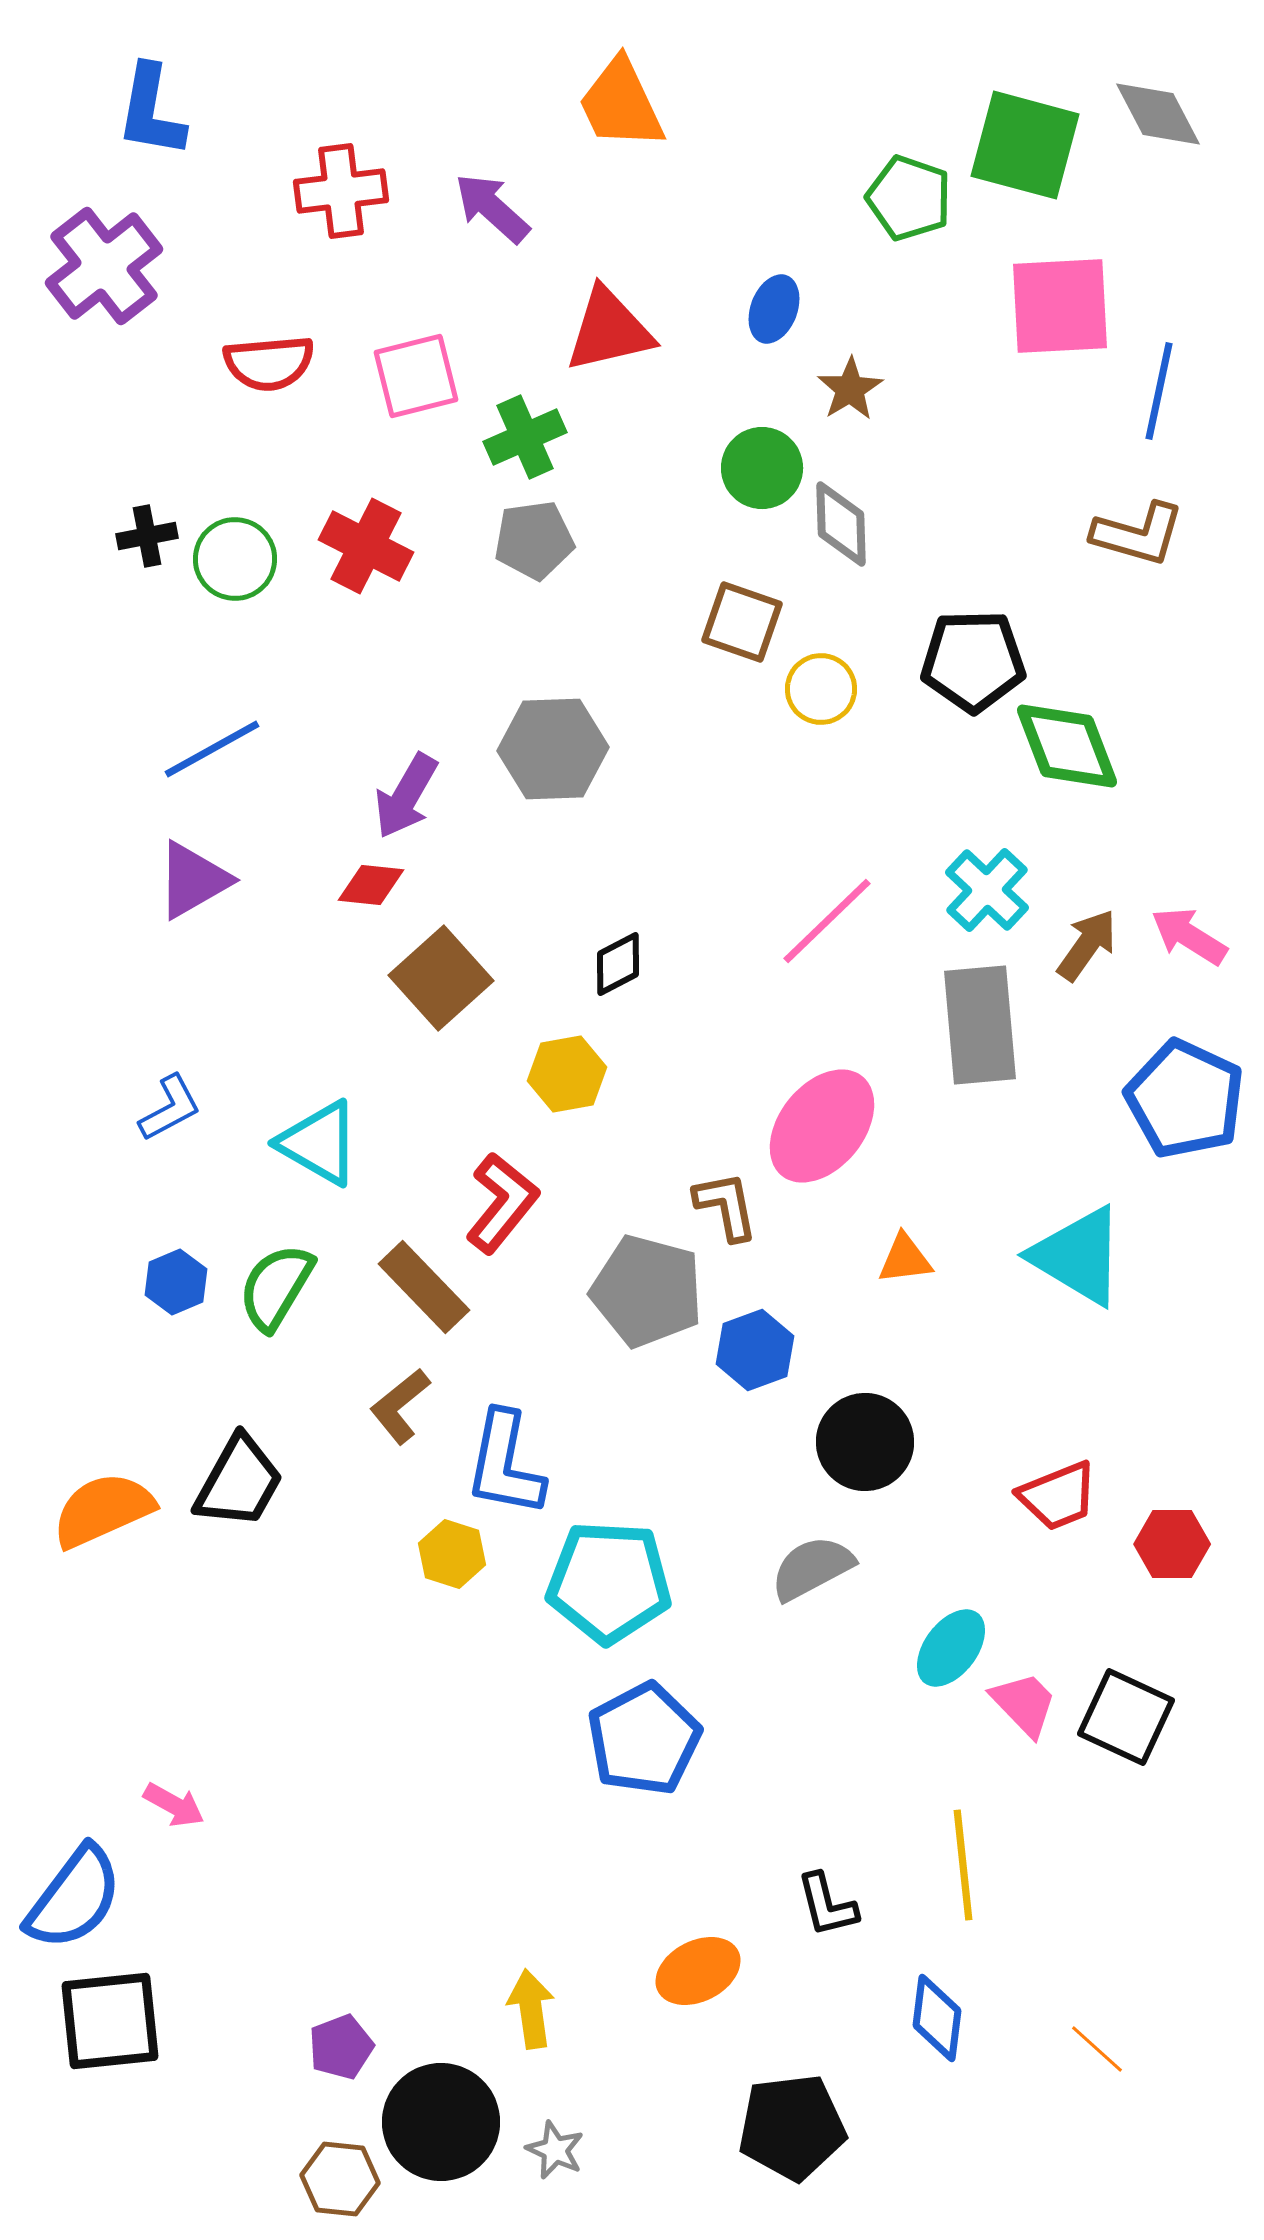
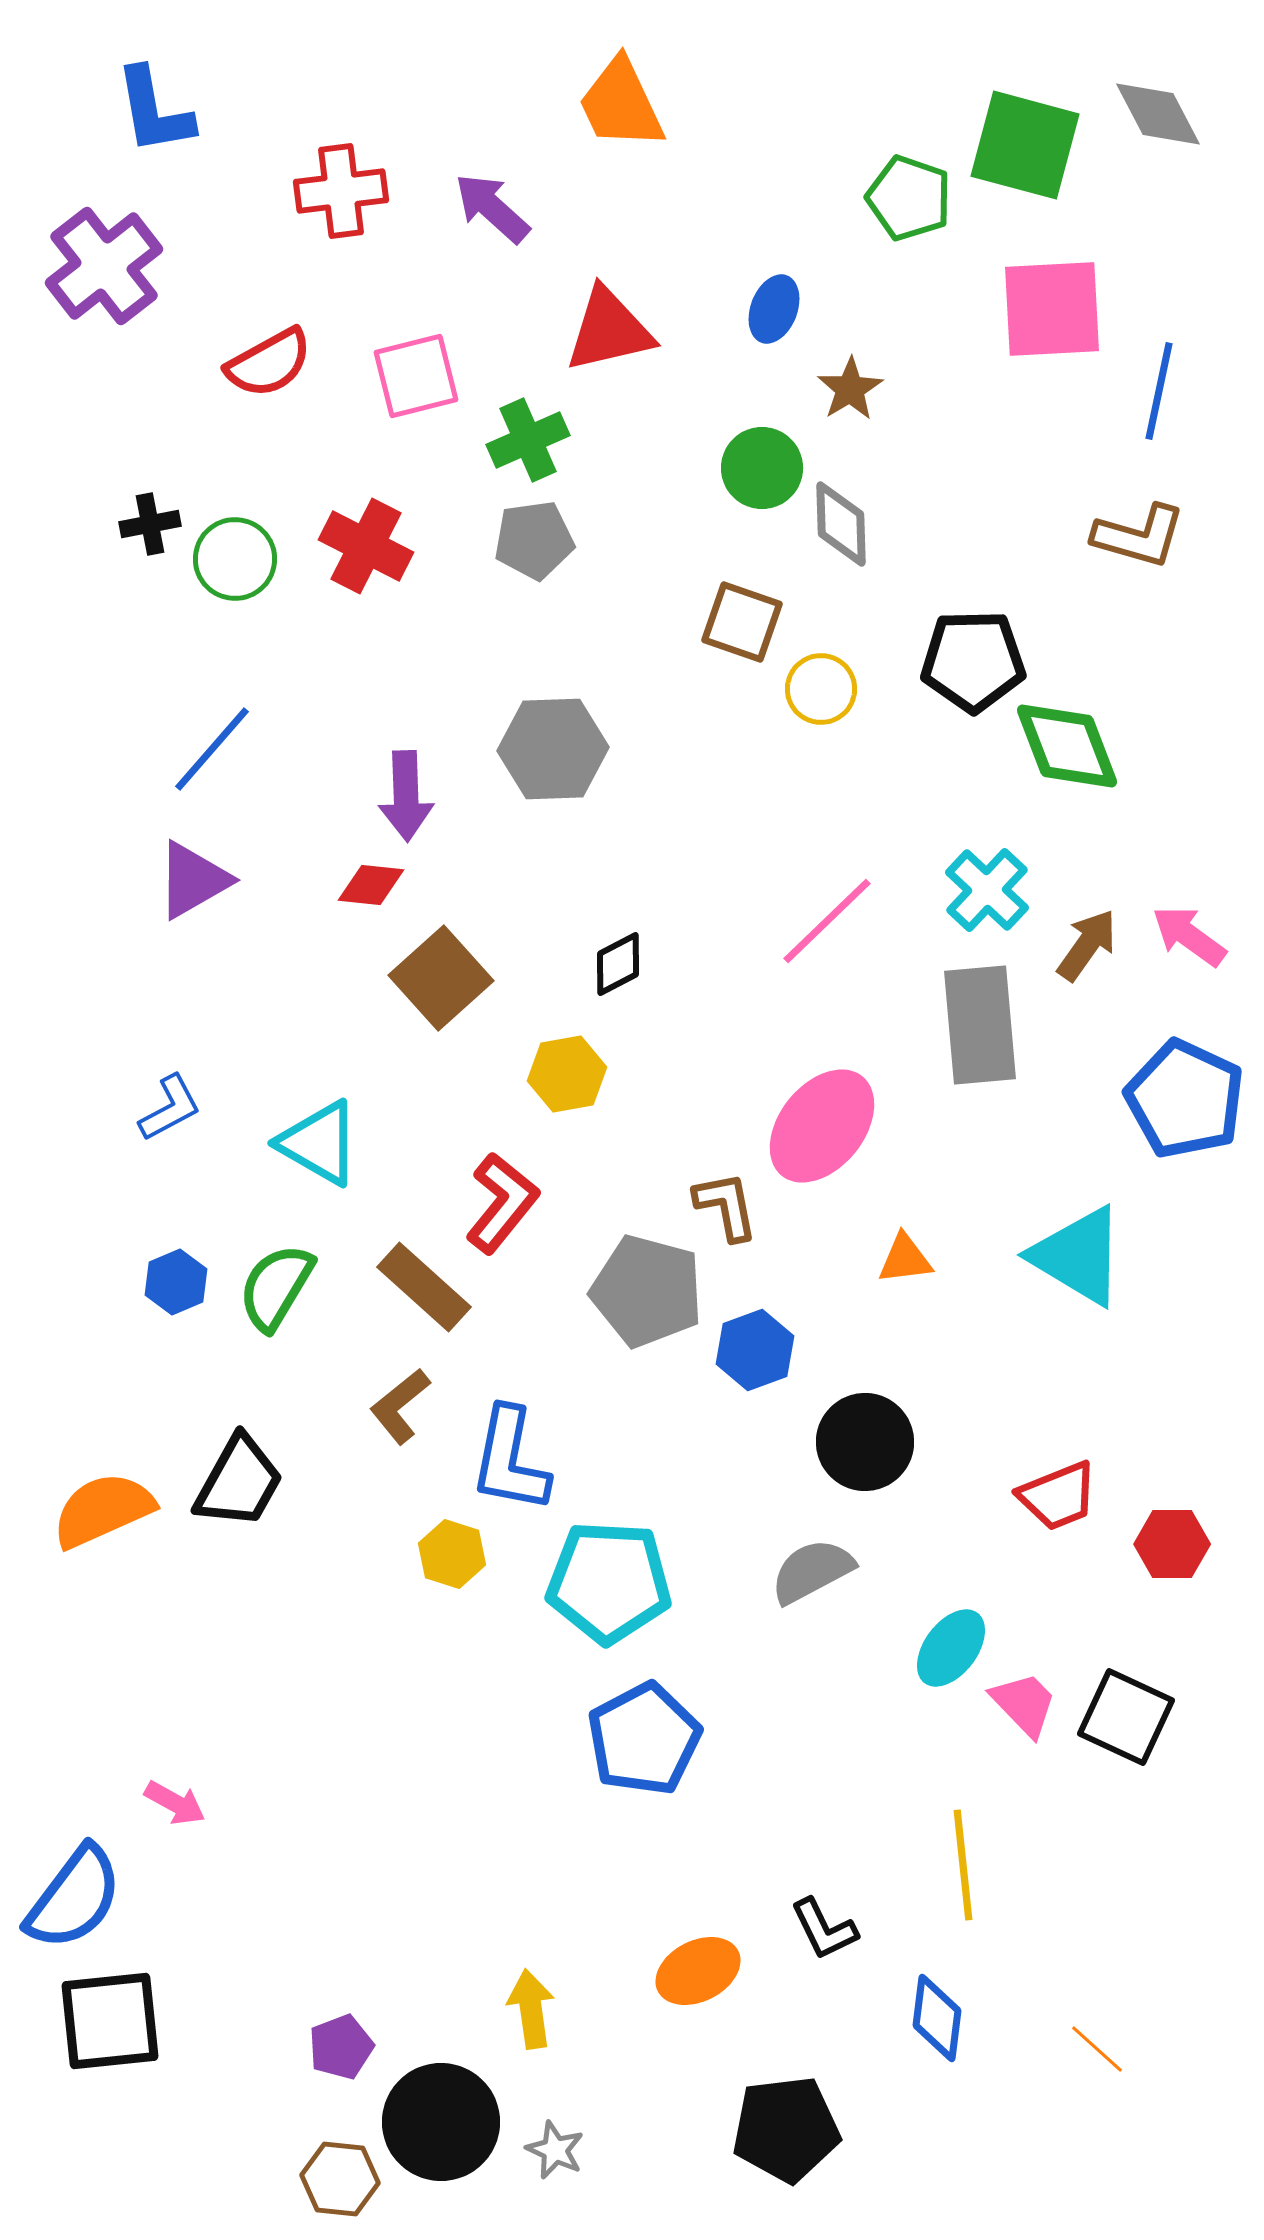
blue L-shape at (151, 111): moved 3 px right; rotated 20 degrees counterclockwise
pink square at (1060, 306): moved 8 px left, 3 px down
red semicircle at (269, 363): rotated 24 degrees counterclockwise
green cross at (525, 437): moved 3 px right, 3 px down
brown L-shape at (1138, 534): moved 1 px right, 2 px down
black cross at (147, 536): moved 3 px right, 12 px up
blue line at (212, 749): rotated 20 degrees counterclockwise
purple arrow at (406, 796): rotated 32 degrees counterclockwise
pink arrow at (1189, 936): rotated 4 degrees clockwise
brown rectangle at (424, 1287): rotated 4 degrees counterclockwise
blue L-shape at (505, 1464): moved 5 px right, 4 px up
gray semicircle at (812, 1568): moved 3 px down
pink arrow at (174, 1805): moved 1 px right, 2 px up
black L-shape at (827, 1905): moved 3 px left, 24 px down; rotated 12 degrees counterclockwise
black pentagon at (792, 2127): moved 6 px left, 2 px down
